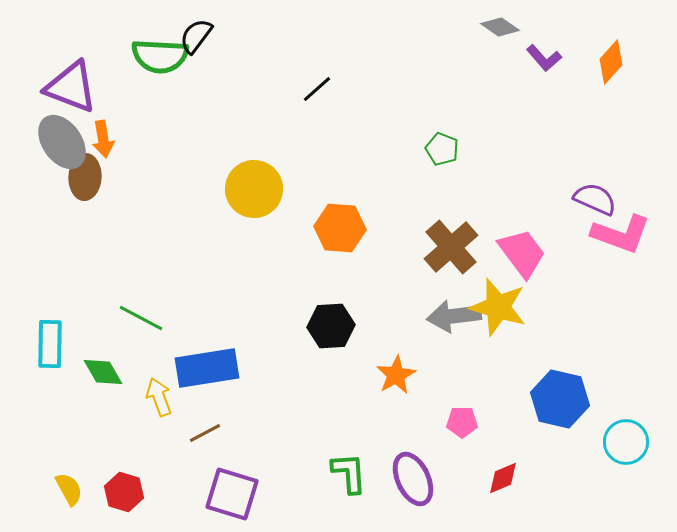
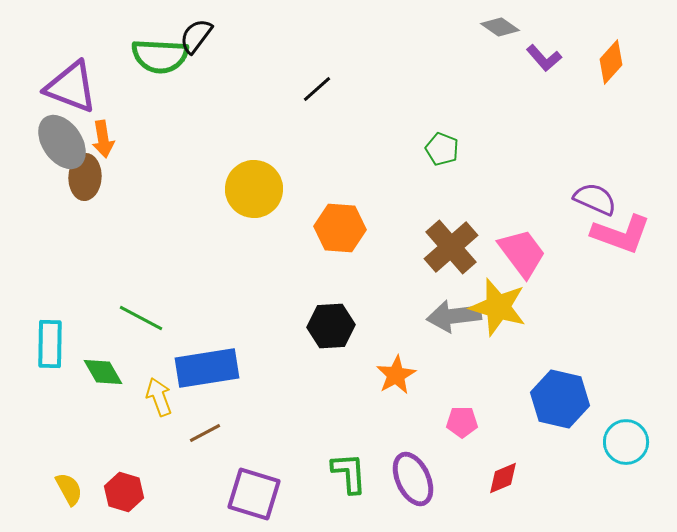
purple square: moved 22 px right
